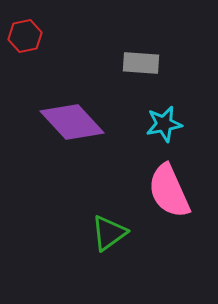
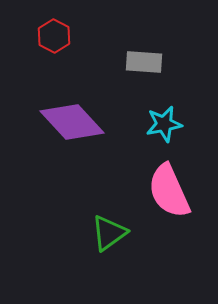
red hexagon: moved 29 px right; rotated 20 degrees counterclockwise
gray rectangle: moved 3 px right, 1 px up
